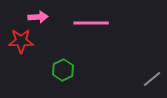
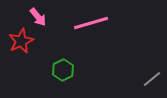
pink arrow: rotated 54 degrees clockwise
pink line: rotated 16 degrees counterclockwise
red star: rotated 25 degrees counterclockwise
